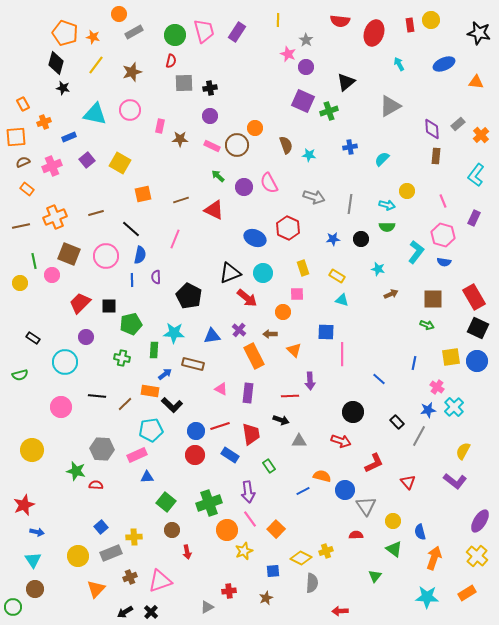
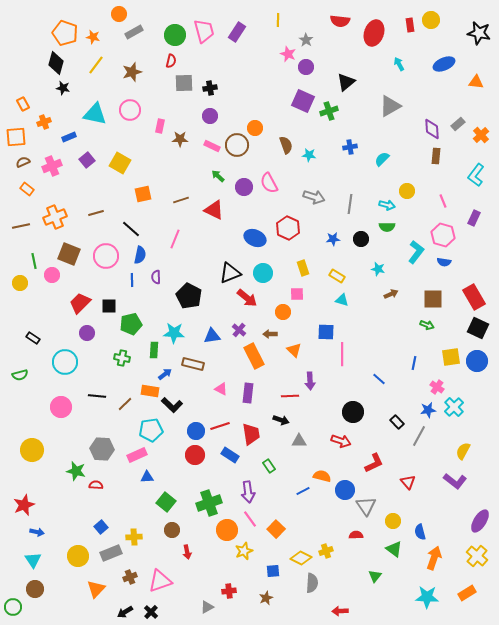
purple circle at (86, 337): moved 1 px right, 4 px up
